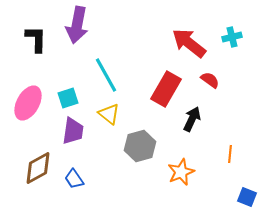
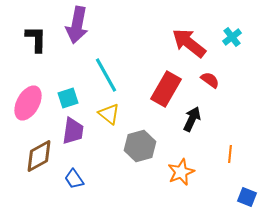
cyan cross: rotated 24 degrees counterclockwise
brown diamond: moved 1 px right, 12 px up
